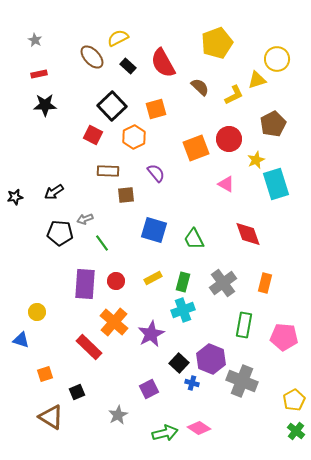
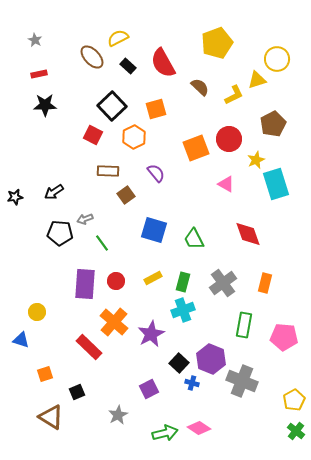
brown square at (126, 195): rotated 30 degrees counterclockwise
